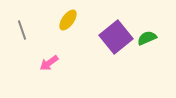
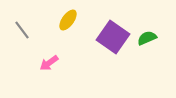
gray line: rotated 18 degrees counterclockwise
purple square: moved 3 px left; rotated 16 degrees counterclockwise
